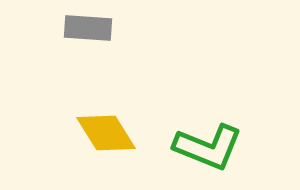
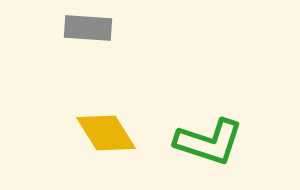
green L-shape: moved 1 px right, 5 px up; rotated 4 degrees counterclockwise
